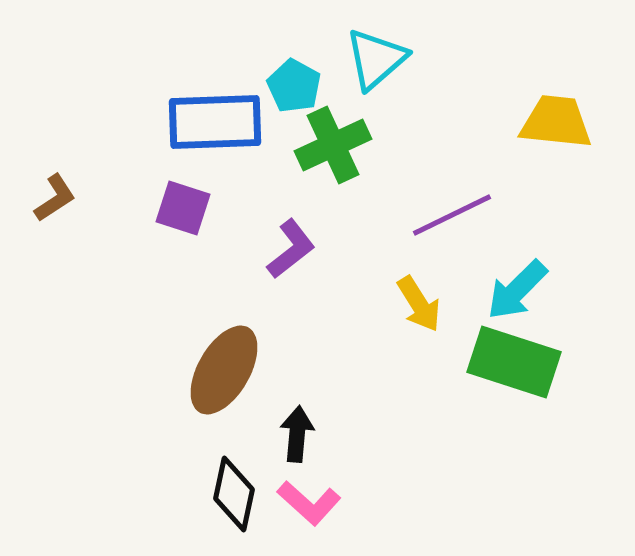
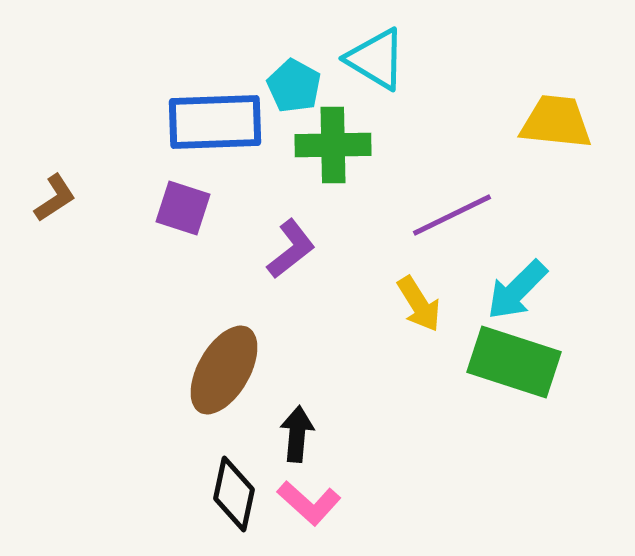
cyan triangle: rotated 48 degrees counterclockwise
green cross: rotated 24 degrees clockwise
